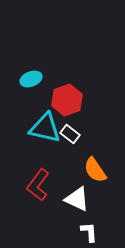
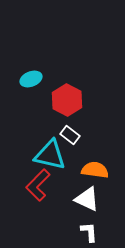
red hexagon: rotated 12 degrees counterclockwise
cyan triangle: moved 5 px right, 27 px down
white rectangle: moved 1 px down
orange semicircle: rotated 132 degrees clockwise
red L-shape: rotated 8 degrees clockwise
white triangle: moved 10 px right
